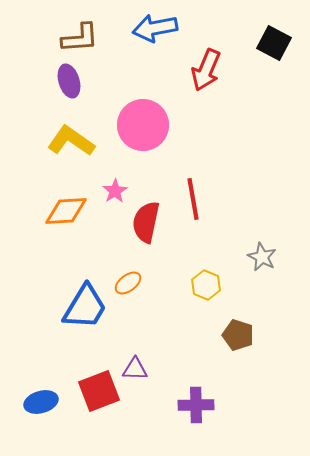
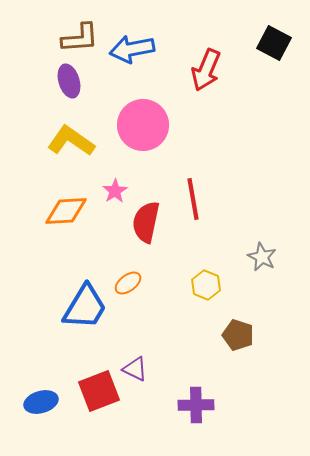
blue arrow: moved 23 px left, 21 px down
purple triangle: rotated 24 degrees clockwise
